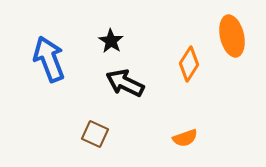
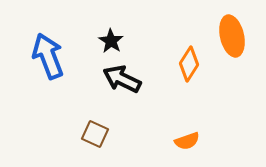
blue arrow: moved 1 px left, 3 px up
black arrow: moved 3 px left, 4 px up
orange semicircle: moved 2 px right, 3 px down
